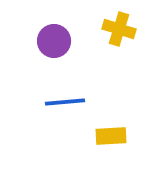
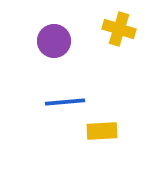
yellow rectangle: moved 9 px left, 5 px up
